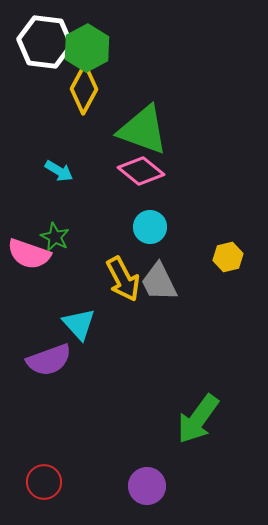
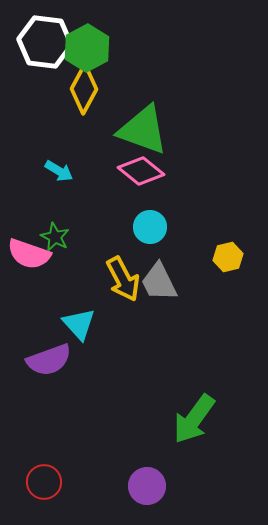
green arrow: moved 4 px left
